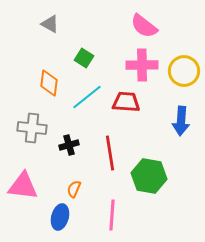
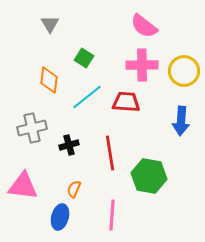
gray triangle: rotated 30 degrees clockwise
orange diamond: moved 3 px up
gray cross: rotated 20 degrees counterclockwise
